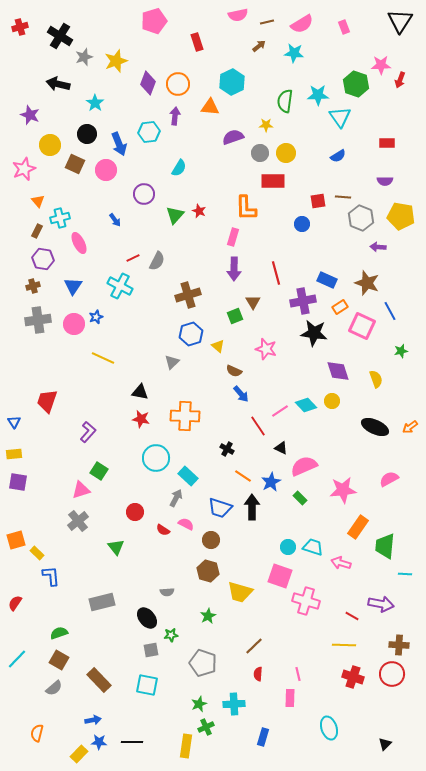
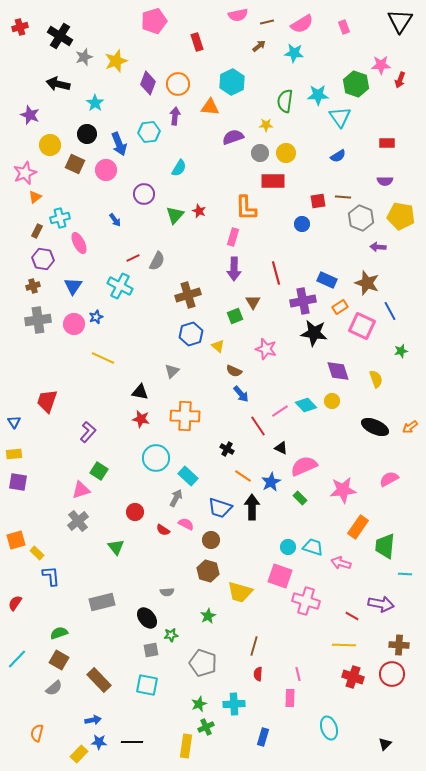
pink star at (24, 169): moved 1 px right, 4 px down
orange triangle at (38, 201): moved 3 px left, 4 px up; rotated 32 degrees clockwise
gray triangle at (172, 362): moved 9 px down
brown line at (254, 646): rotated 30 degrees counterclockwise
